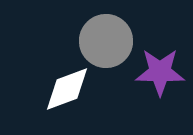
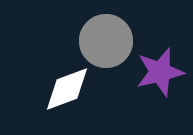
purple star: rotated 15 degrees counterclockwise
